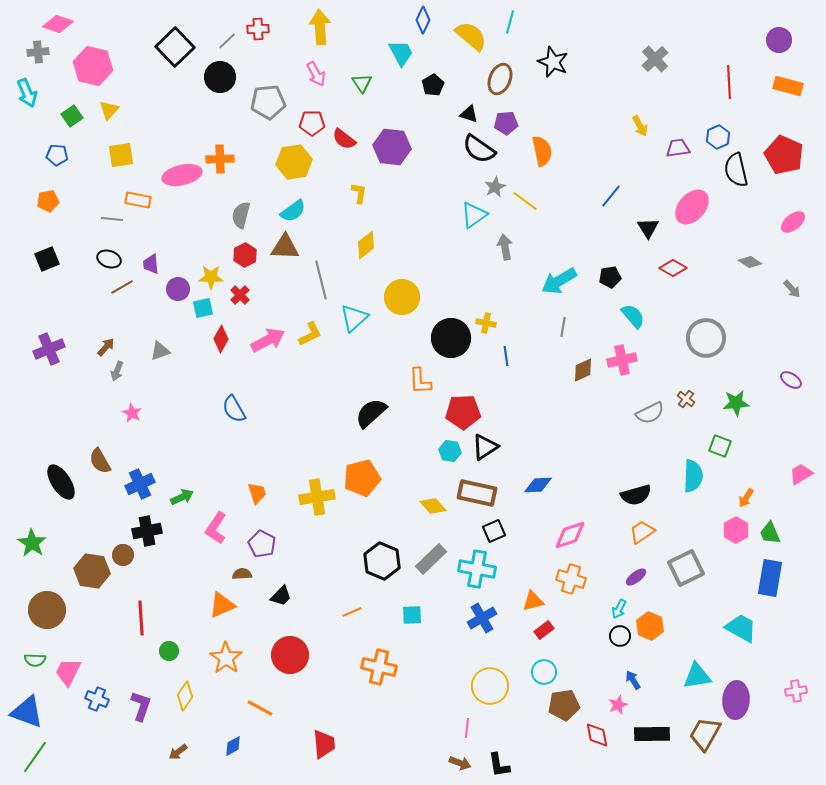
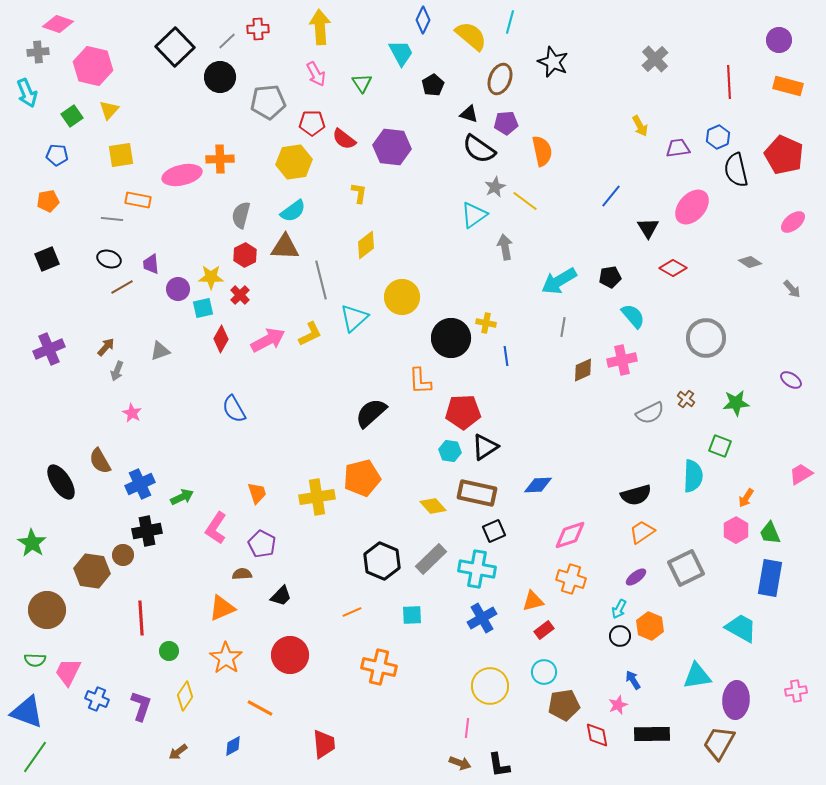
orange triangle at (222, 605): moved 3 px down
brown trapezoid at (705, 734): moved 14 px right, 9 px down
